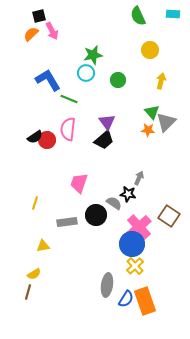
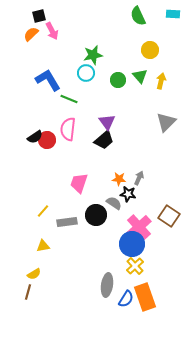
green triangle: moved 12 px left, 36 px up
orange star: moved 29 px left, 49 px down
yellow line: moved 8 px right, 8 px down; rotated 24 degrees clockwise
orange rectangle: moved 4 px up
